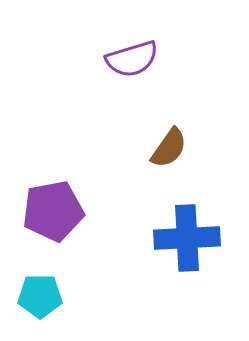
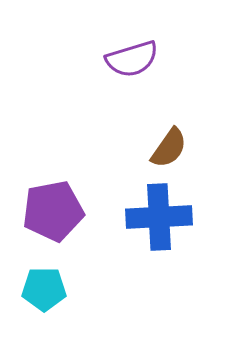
blue cross: moved 28 px left, 21 px up
cyan pentagon: moved 4 px right, 7 px up
